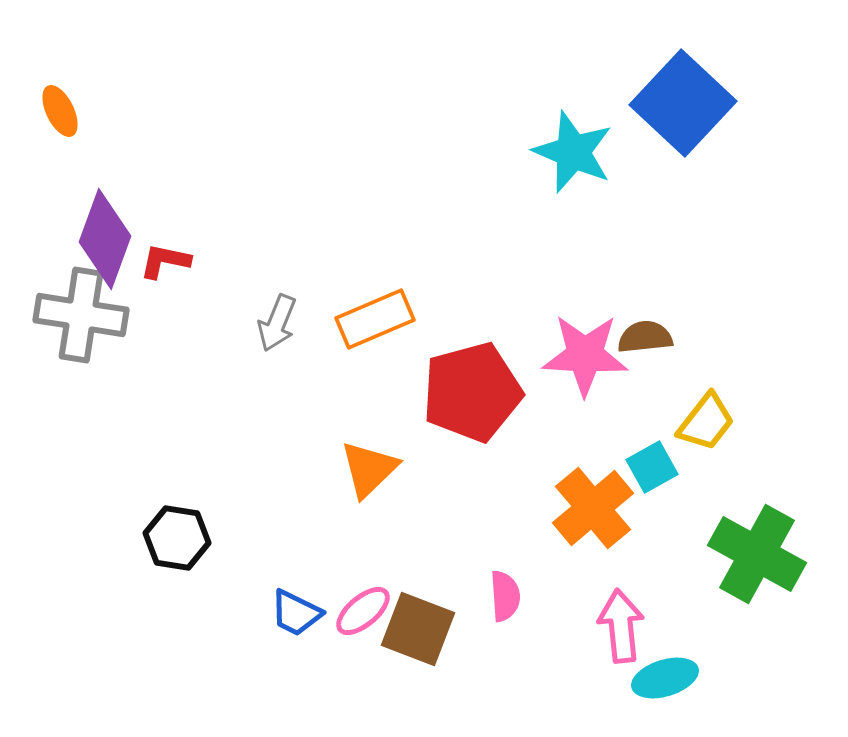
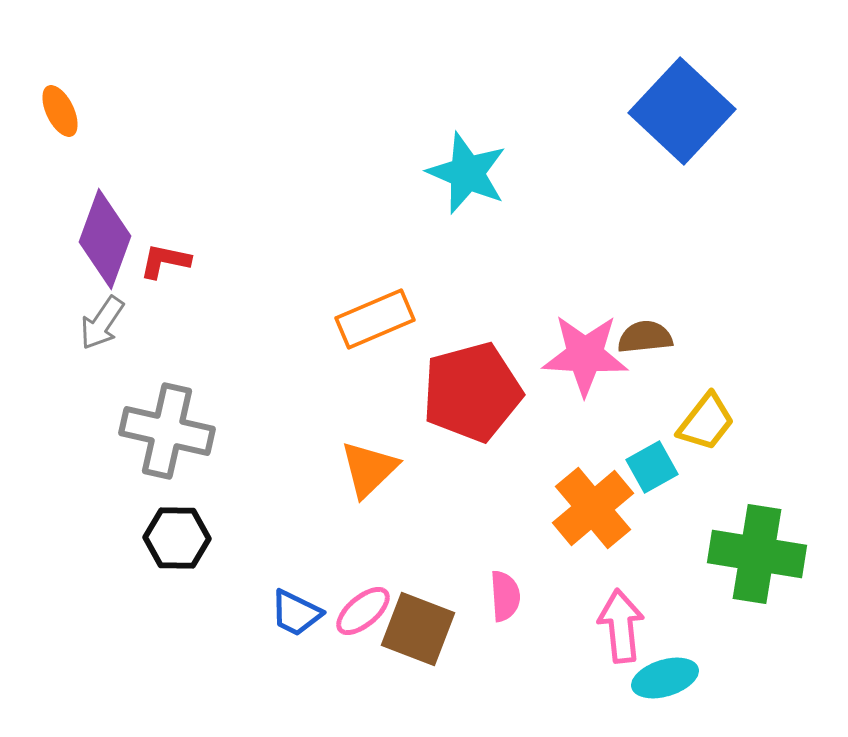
blue square: moved 1 px left, 8 px down
cyan star: moved 106 px left, 21 px down
gray cross: moved 86 px right, 116 px down; rotated 4 degrees clockwise
gray arrow: moved 175 px left; rotated 12 degrees clockwise
black hexagon: rotated 8 degrees counterclockwise
green cross: rotated 20 degrees counterclockwise
